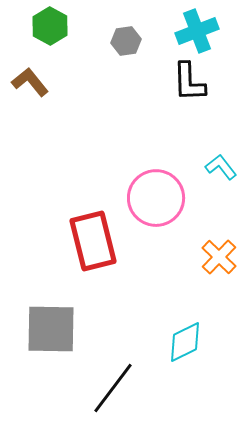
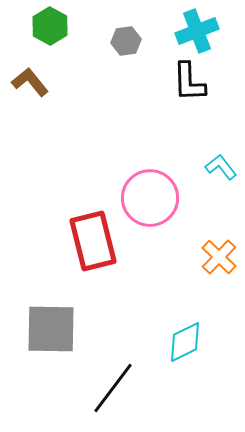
pink circle: moved 6 px left
